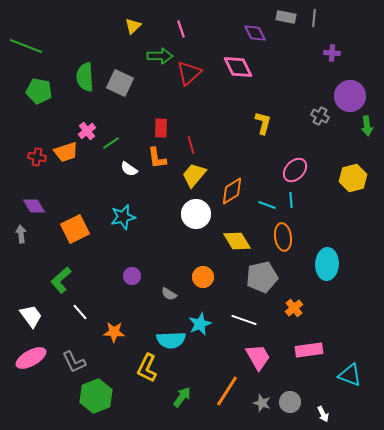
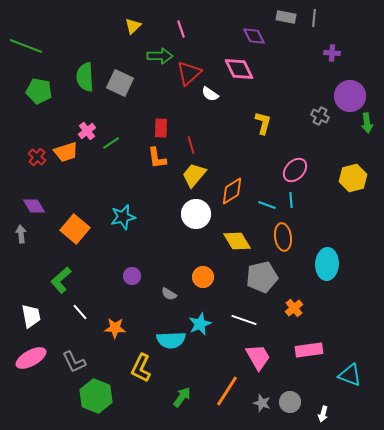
purple diamond at (255, 33): moved 1 px left, 3 px down
pink diamond at (238, 67): moved 1 px right, 2 px down
green arrow at (367, 126): moved 3 px up
red cross at (37, 157): rotated 30 degrees clockwise
white semicircle at (129, 169): moved 81 px right, 75 px up
orange square at (75, 229): rotated 24 degrees counterclockwise
white trapezoid at (31, 316): rotated 25 degrees clockwise
orange star at (114, 332): moved 1 px right, 4 px up
yellow L-shape at (147, 368): moved 6 px left
green hexagon at (96, 396): rotated 16 degrees counterclockwise
white arrow at (323, 414): rotated 42 degrees clockwise
